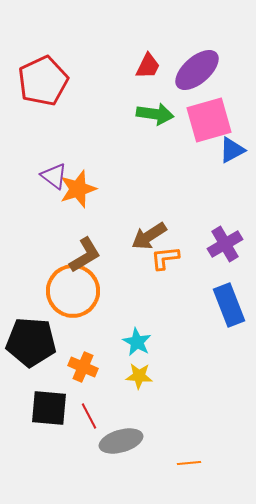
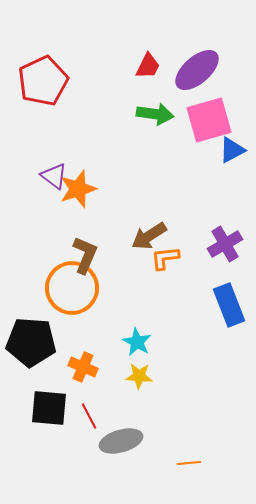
brown L-shape: rotated 36 degrees counterclockwise
orange circle: moved 1 px left, 3 px up
